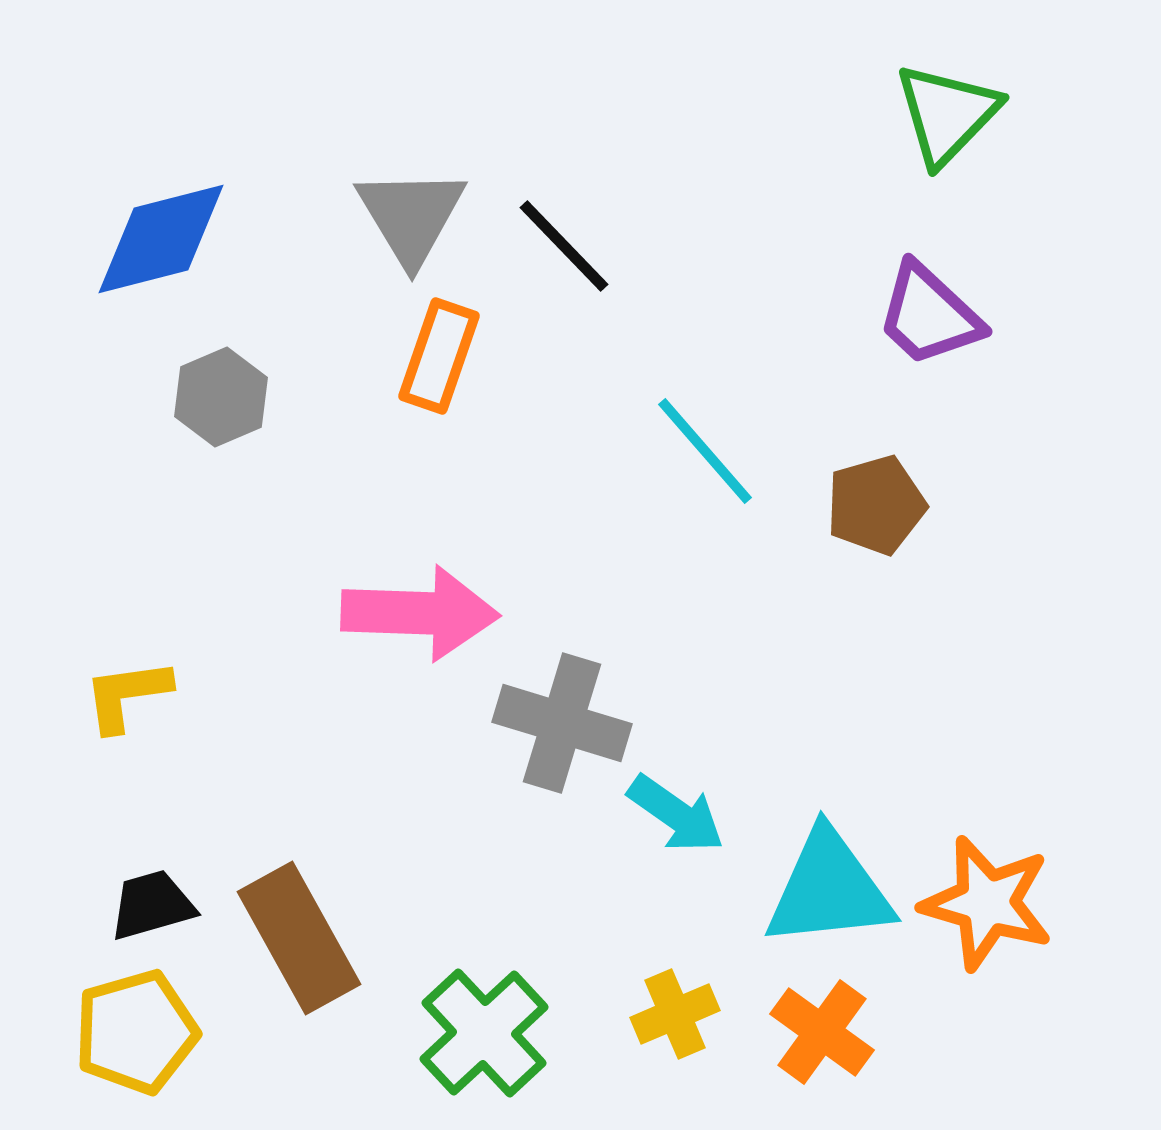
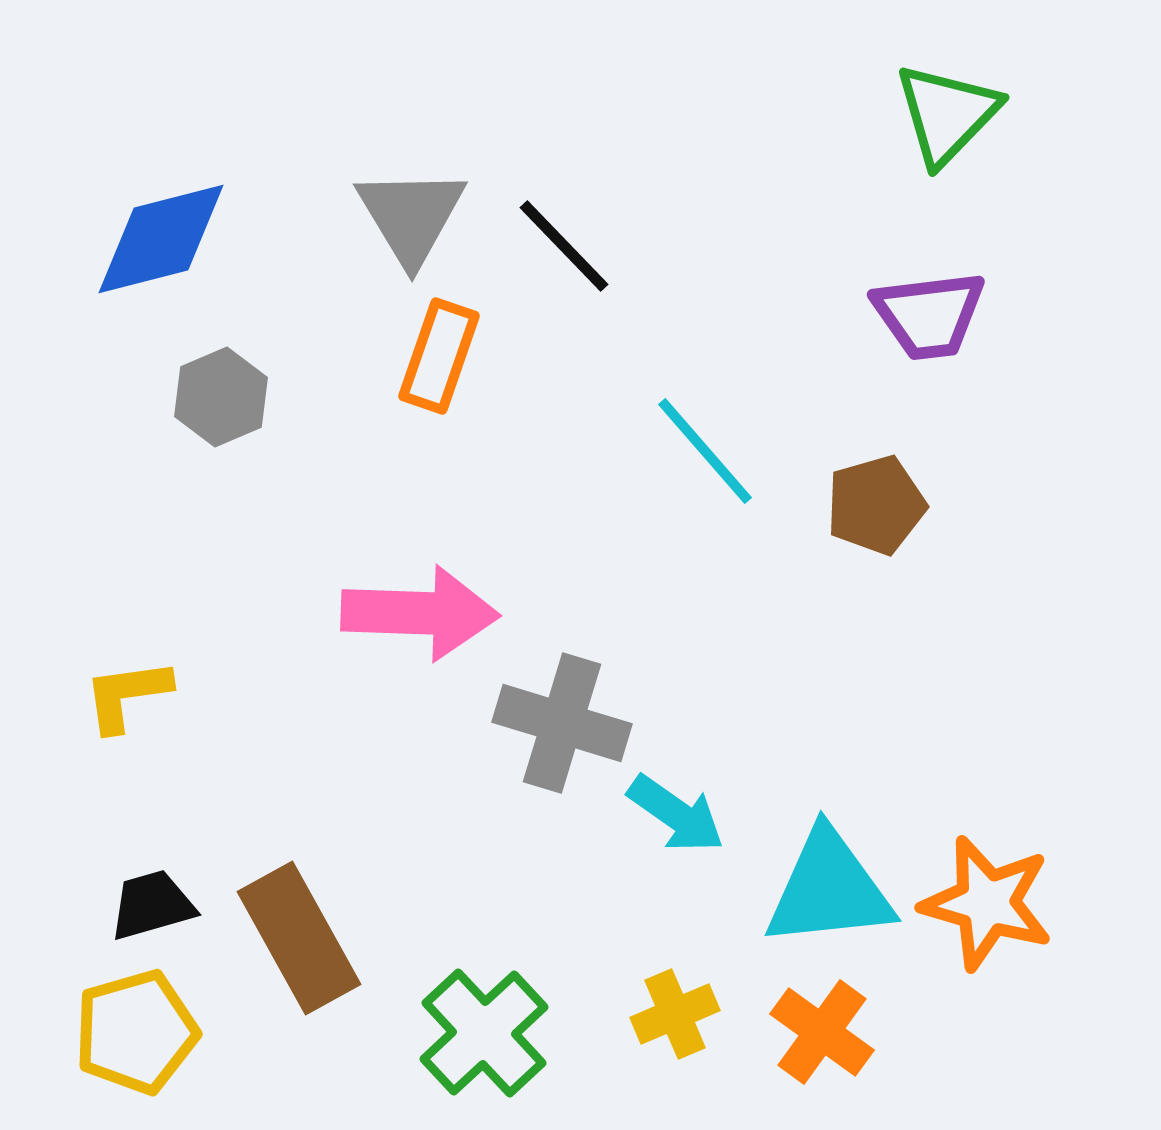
purple trapezoid: rotated 50 degrees counterclockwise
